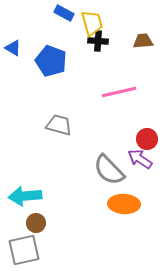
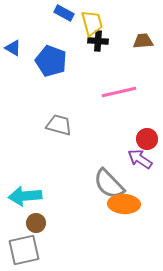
gray semicircle: moved 14 px down
